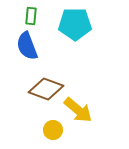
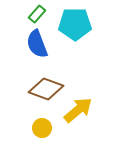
green rectangle: moved 6 px right, 2 px up; rotated 36 degrees clockwise
blue semicircle: moved 10 px right, 2 px up
yellow arrow: rotated 80 degrees counterclockwise
yellow circle: moved 11 px left, 2 px up
